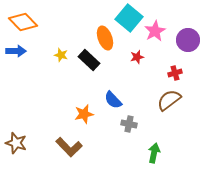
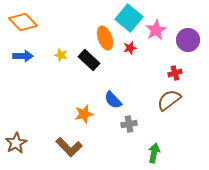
pink star: moved 1 px right, 1 px up
blue arrow: moved 7 px right, 5 px down
red star: moved 7 px left, 9 px up
gray cross: rotated 21 degrees counterclockwise
brown star: rotated 25 degrees clockwise
